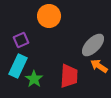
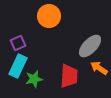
purple square: moved 3 px left, 3 px down
gray ellipse: moved 3 px left, 1 px down
orange arrow: moved 2 px down
green star: rotated 24 degrees clockwise
